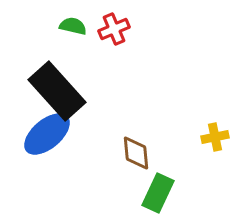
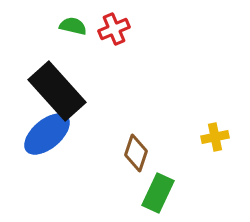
brown diamond: rotated 24 degrees clockwise
